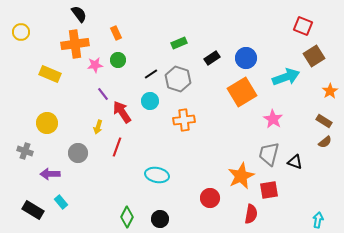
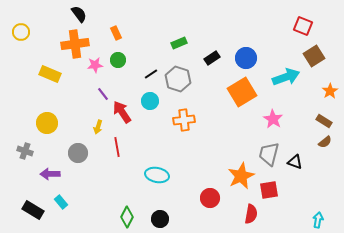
red line at (117, 147): rotated 30 degrees counterclockwise
